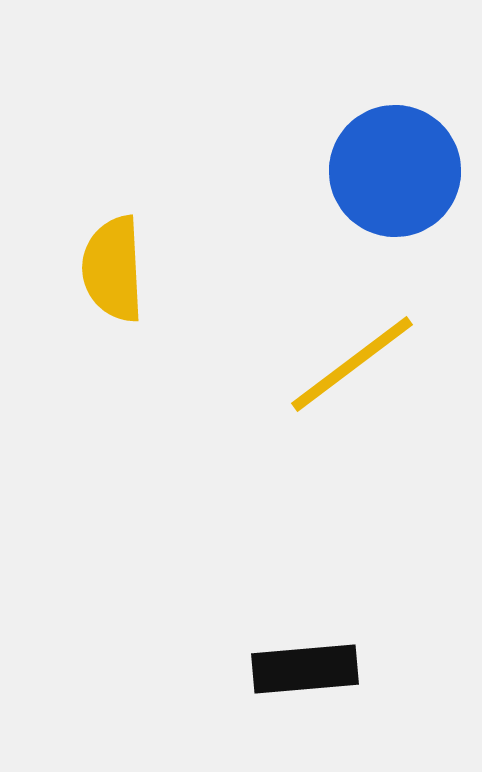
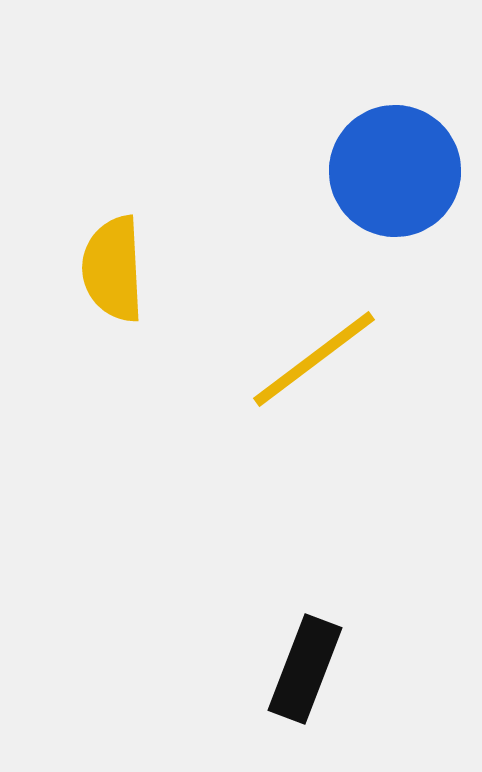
yellow line: moved 38 px left, 5 px up
black rectangle: rotated 64 degrees counterclockwise
